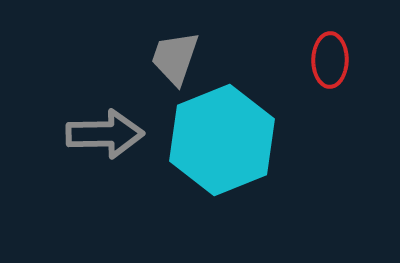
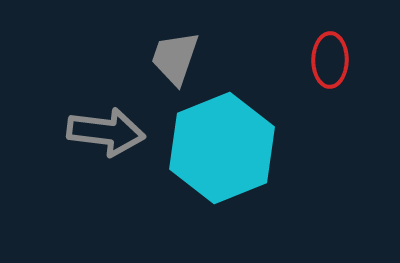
gray arrow: moved 1 px right, 2 px up; rotated 8 degrees clockwise
cyan hexagon: moved 8 px down
